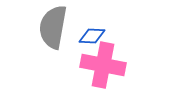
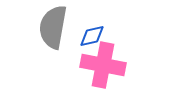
blue diamond: rotated 16 degrees counterclockwise
